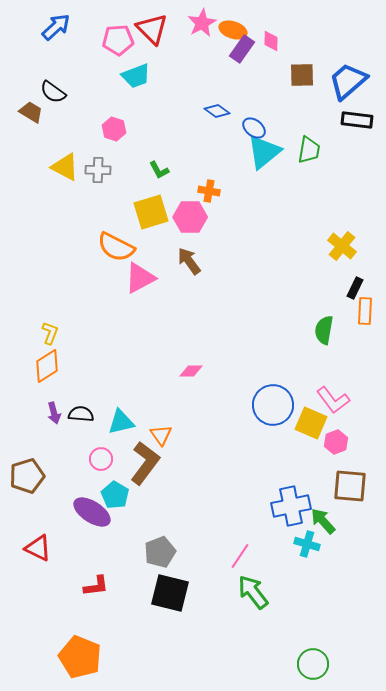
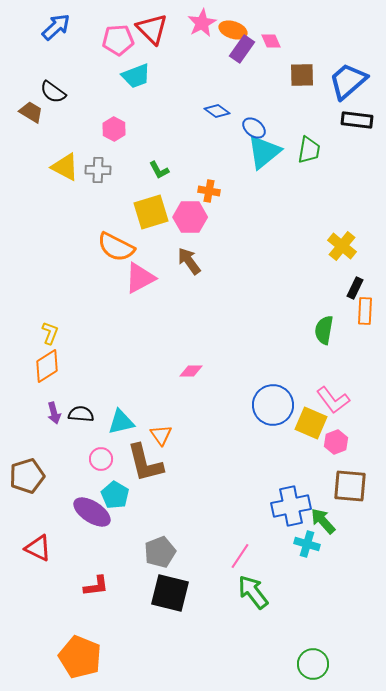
pink diamond at (271, 41): rotated 25 degrees counterclockwise
pink hexagon at (114, 129): rotated 10 degrees clockwise
brown L-shape at (145, 463): rotated 129 degrees clockwise
